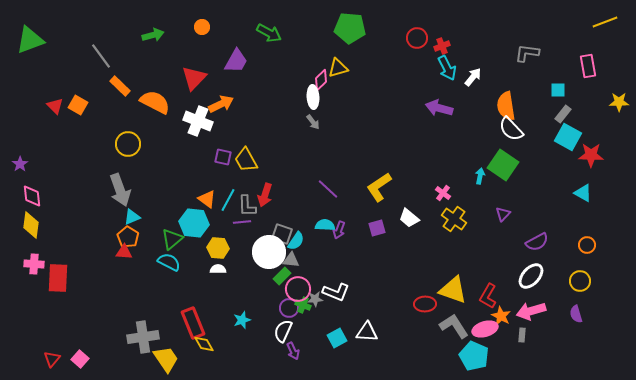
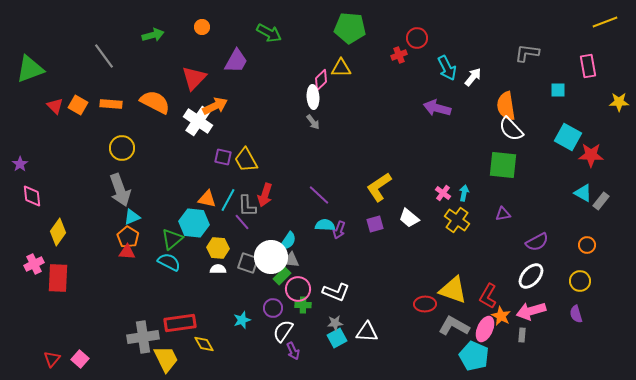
green triangle at (30, 40): moved 29 px down
red cross at (442, 46): moved 43 px left, 9 px down
gray line at (101, 56): moved 3 px right
yellow triangle at (338, 68): moved 3 px right; rotated 15 degrees clockwise
orange rectangle at (120, 86): moved 9 px left, 18 px down; rotated 40 degrees counterclockwise
orange arrow at (221, 104): moved 6 px left, 2 px down
purple arrow at (439, 108): moved 2 px left
gray rectangle at (563, 114): moved 38 px right, 87 px down
white cross at (198, 121): rotated 12 degrees clockwise
yellow circle at (128, 144): moved 6 px left, 4 px down
green square at (503, 165): rotated 28 degrees counterclockwise
cyan arrow at (480, 176): moved 16 px left, 17 px down
purple line at (328, 189): moved 9 px left, 6 px down
orange triangle at (207, 199): rotated 24 degrees counterclockwise
purple triangle at (503, 214): rotated 35 degrees clockwise
yellow cross at (454, 219): moved 3 px right, 1 px down
purple line at (242, 222): rotated 54 degrees clockwise
yellow diamond at (31, 225): moved 27 px right, 7 px down; rotated 28 degrees clockwise
purple square at (377, 228): moved 2 px left, 4 px up
gray square at (282, 234): moved 34 px left, 29 px down
cyan semicircle at (296, 241): moved 8 px left
red triangle at (124, 252): moved 3 px right
white circle at (269, 252): moved 2 px right, 5 px down
pink cross at (34, 264): rotated 30 degrees counterclockwise
gray star at (315, 299): moved 20 px right, 24 px down
green cross at (303, 305): rotated 21 degrees counterclockwise
purple circle at (289, 308): moved 16 px left
red rectangle at (193, 323): moved 13 px left; rotated 76 degrees counterclockwise
gray L-shape at (454, 326): rotated 28 degrees counterclockwise
pink ellipse at (485, 329): rotated 50 degrees counterclockwise
white semicircle at (283, 331): rotated 10 degrees clockwise
yellow trapezoid at (166, 359): rotated 8 degrees clockwise
